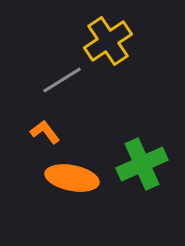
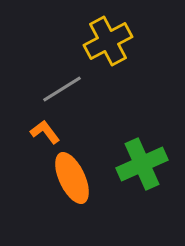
yellow cross: rotated 6 degrees clockwise
gray line: moved 9 px down
orange ellipse: rotated 54 degrees clockwise
